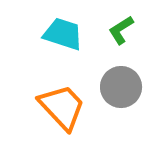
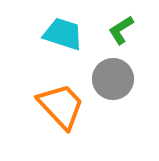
gray circle: moved 8 px left, 8 px up
orange trapezoid: moved 1 px left, 1 px up
